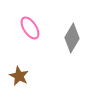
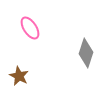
gray diamond: moved 14 px right, 15 px down; rotated 12 degrees counterclockwise
